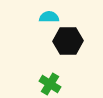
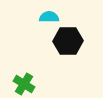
green cross: moved 26 px left
